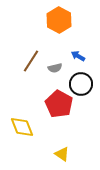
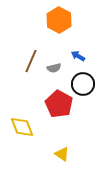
brown line: rotated 10 degrees counterclockwise
gray semicircle: moved 1 px left
black circle: moved 2 px right
